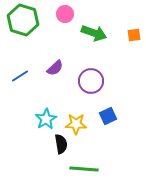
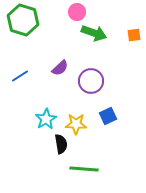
pink circle: moved 12 px right, 2 px up
purple semicircle: moved 5 px right
